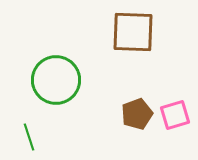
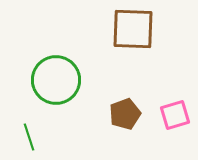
brown square: moved 3 px up
brown pentagon: moved 12 px left
